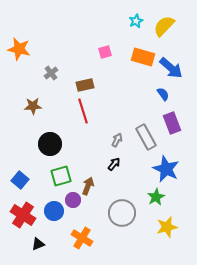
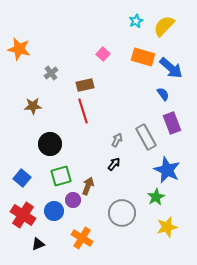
pink square: moved 2 px left, 2 px down; rotated 32 degrees counterclockwise
blue star: moved 1 px right, 1 px down
blue square: moved 2 px right, 2 px up
